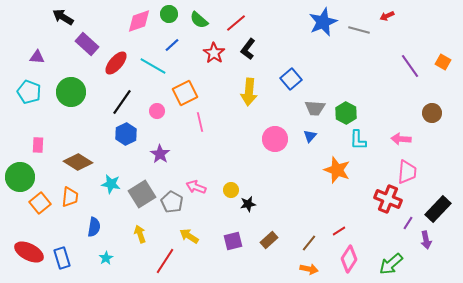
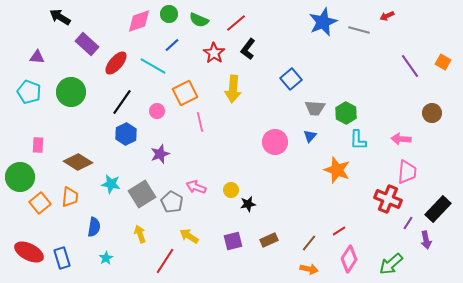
black arrow at (63, 17): moved 3 px left
green semicircle at (199, 20): rotated 18 degrees counterclockwise
yellow arrow at (249, 92): moved 16 px left, 3 px up
pink circle at (275, 139): moved 3 px down
purple star at (160, 154): rotated 18 degrees clockwise
brown rectangle at (269, 240): rotated 18 degrees clockwise
